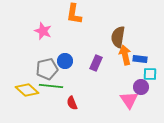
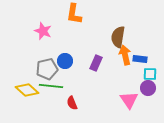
purple circle: moved 7 px right, 1 px down
